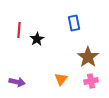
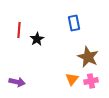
brown star: rotated 10 degrees counterclockwise
orange triangle: moved 11 px right
